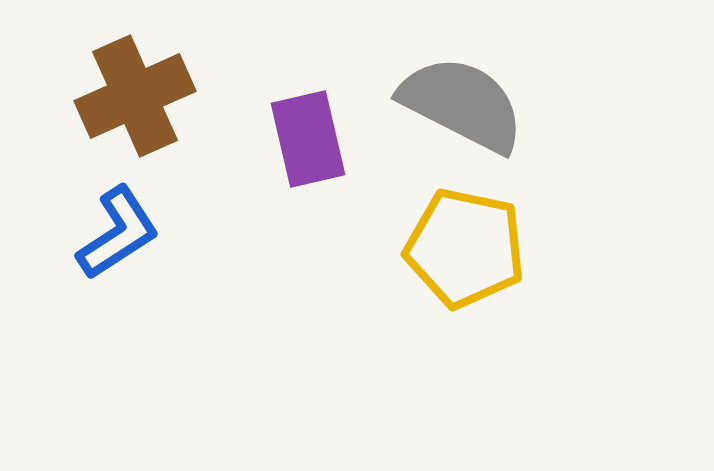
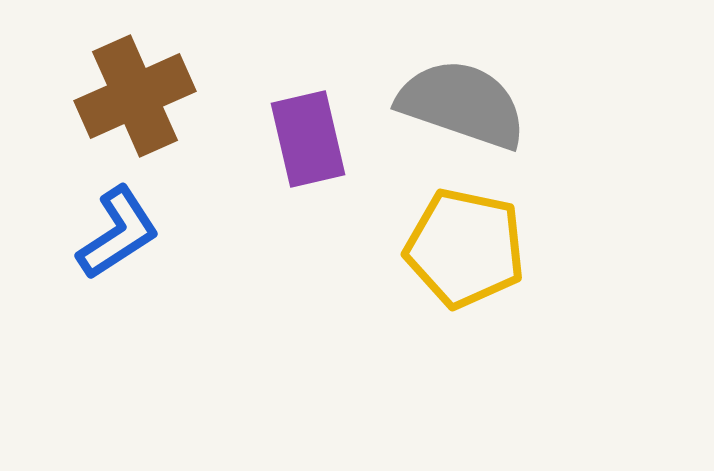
gray semicircle: rotated 8 degrees counterclockwise
